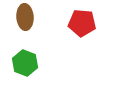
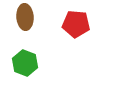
red pentagon: moved 6 px left, 1 px down
